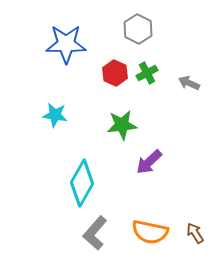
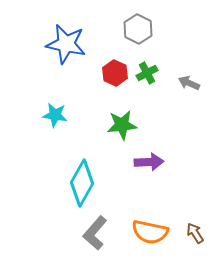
blue star: rotated 12 degrees clockwise
purple arrow: rotated 140 degrees counterclockwise
